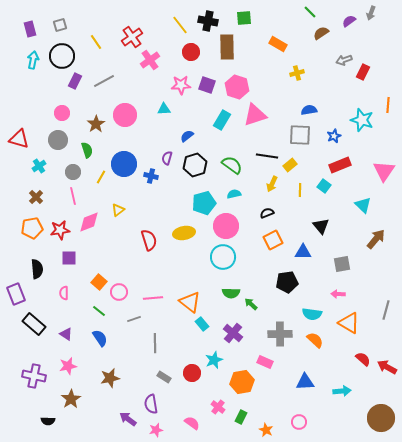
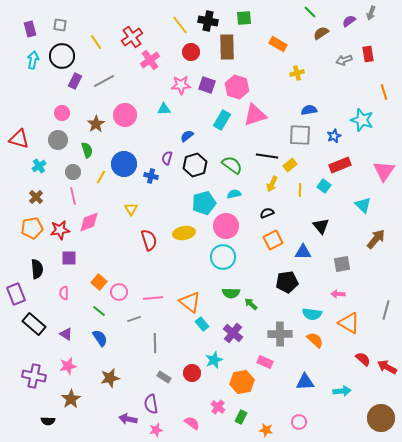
gray square at (60, 25): rotated 24 degrees clockwise
red rectangle at (363, 72): moved 5 px right, 18 px up; rotated 35 degrees counterclockwise
orange line at (388, 105): moved 4 px left, 13 px up; rotated 21 degrees counterclockwise
yellow triangle at (118, 210): moved 13 px right, 1 px up; rotated 24 degrees counterclockwise
purple arrow at (128, 419): rotated 24 degrees counterclockwise
orange star at (266, 430): rotated 16 degrees counterclockwise
